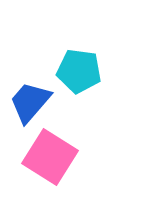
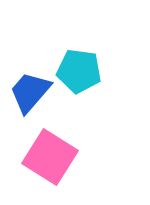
blue trapezoid: moved 10 px up
